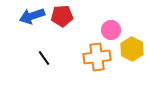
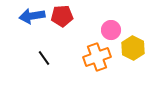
blue arrow: rotated 10 degrees clockwise
yellow hexagon: moved 1 px right, 1 px up
orange cross: rotated 12 degrees counterclockwise
